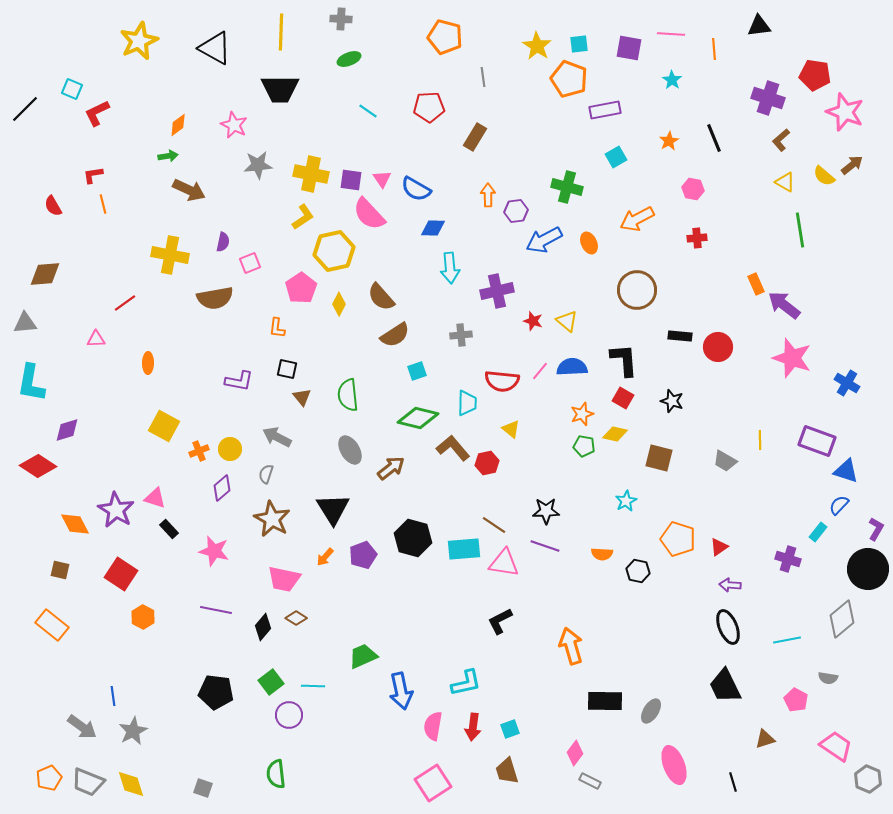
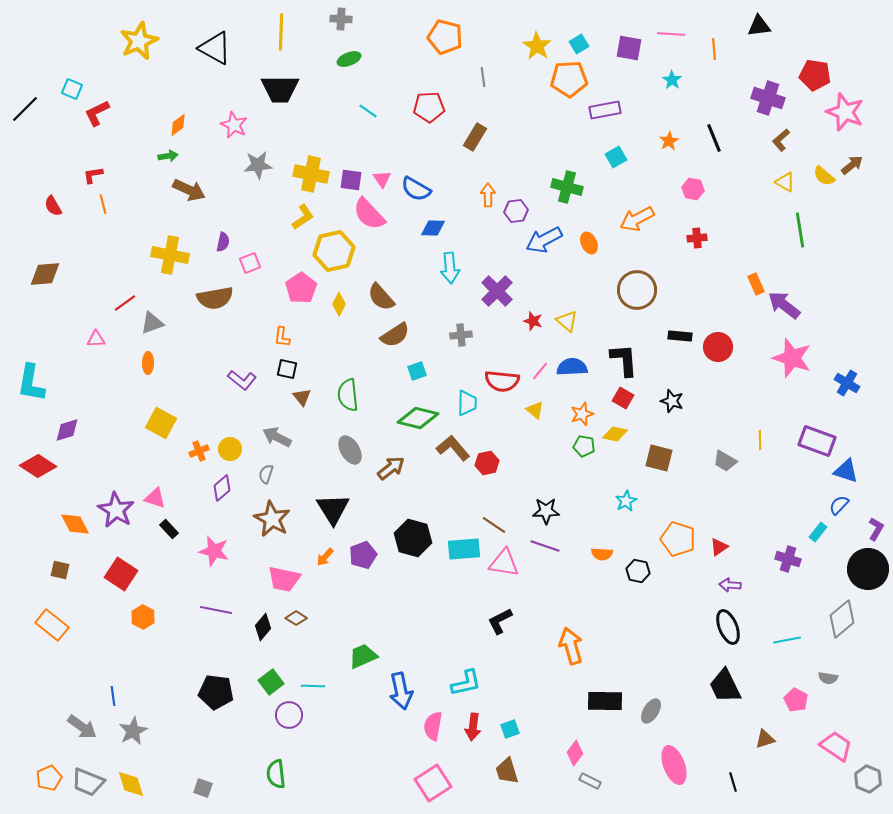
cyan square at (579, 44): rotated 24 degrees counterclockwise
orange pentagon at (569, 79): rotated 24 degrees counterclockwise
purple cross at (497, 291): rotated 32 degrees counterclockwise
gray triangle at (25, 323): moved 127 px right; rotated 15 degrees counterclockwise
orange L-shape at (277, 328): moved 5 px right, 9 px down
purple L-shape at (239, 381): moved 3 px right, 1 px up; rotated 28 degrees clockwise
yellow square at (164, 426): moved 3 px left, 3 px up
yellow triangle at (511, 429): moved 24 px right, 19 px up
